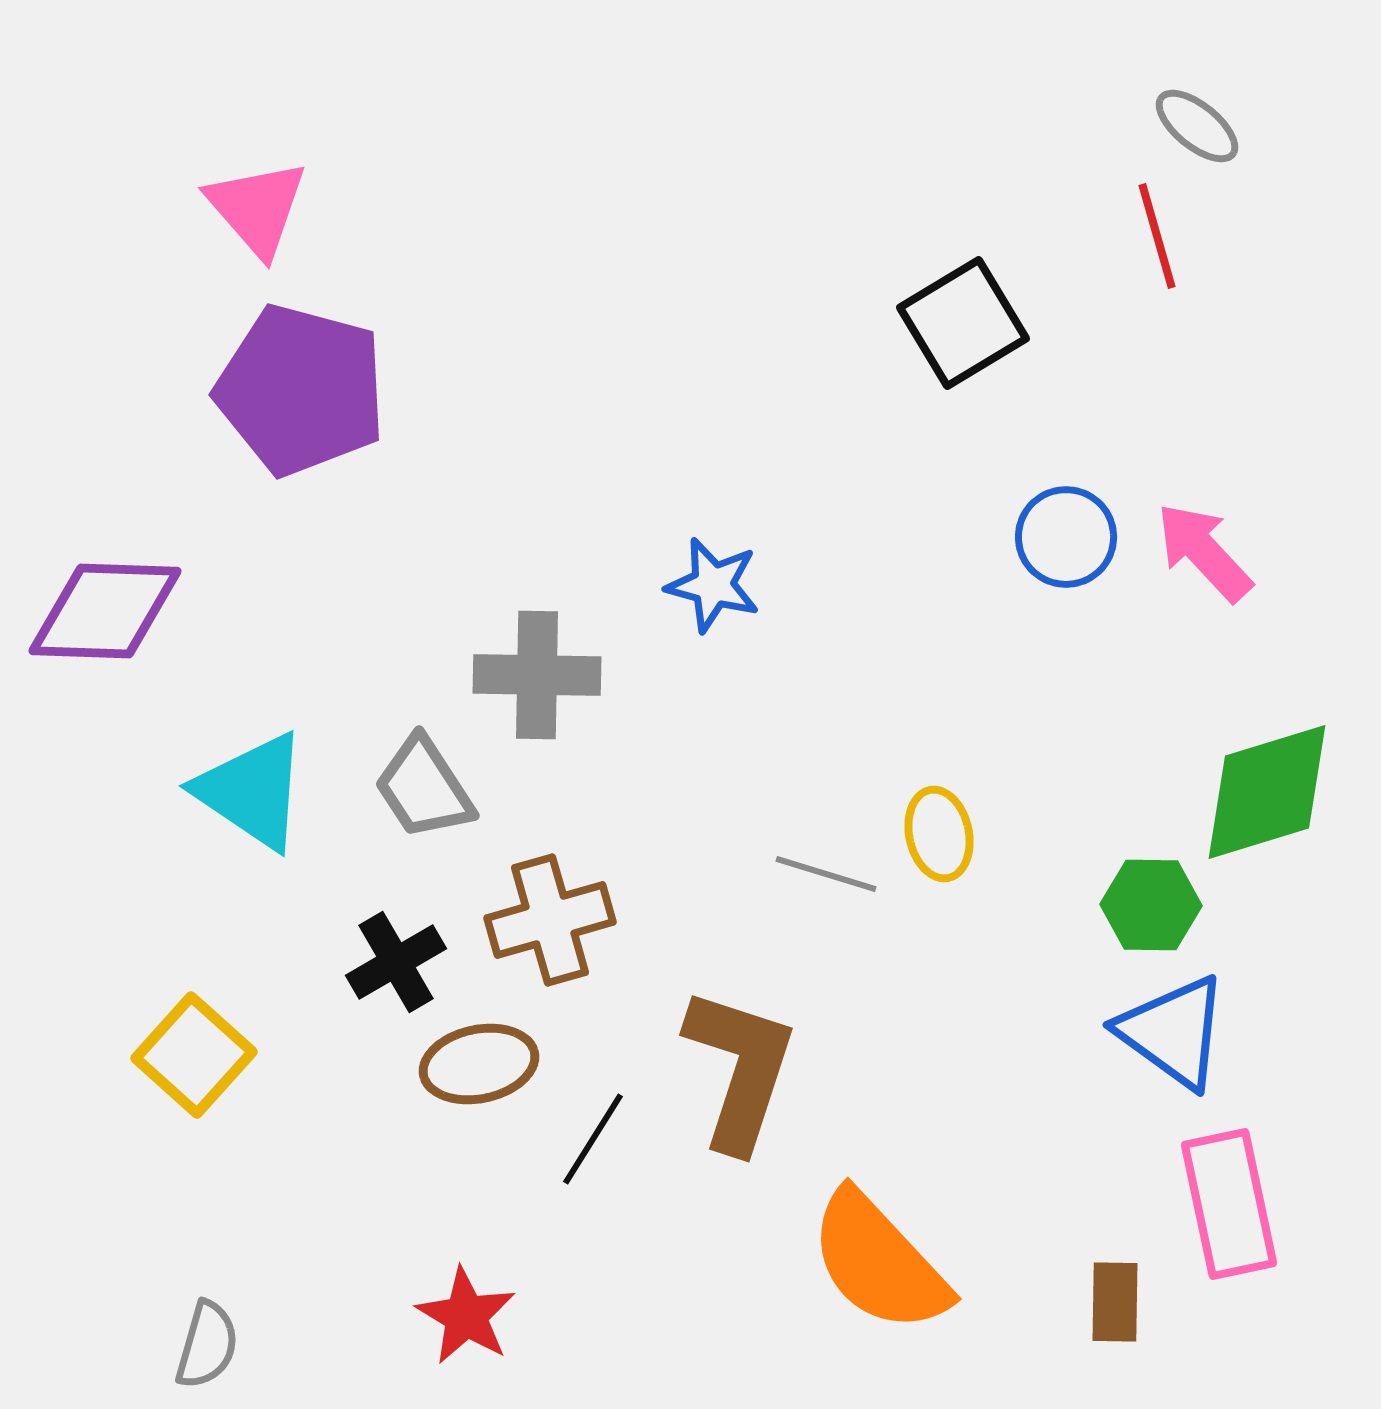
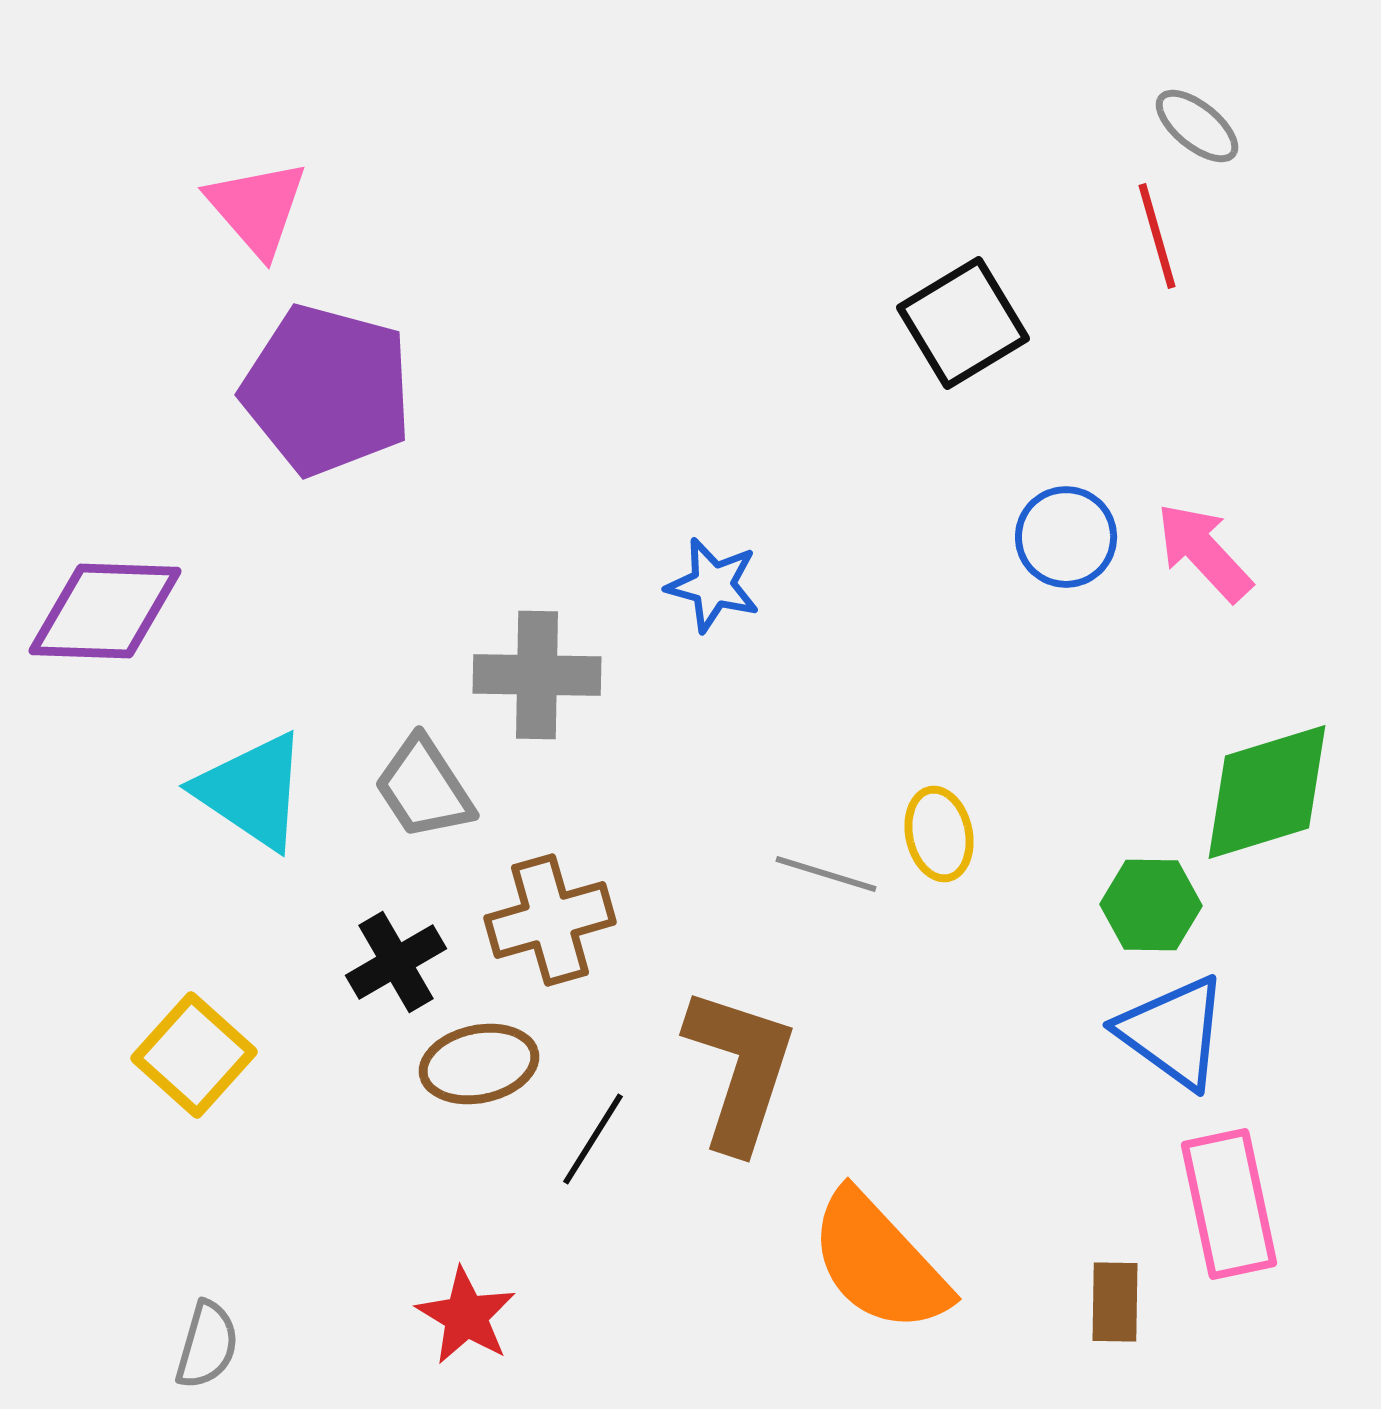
purple pentagon: moved 26 px right
